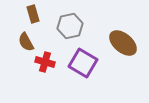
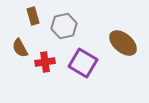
brown rectangle: moved 2 px down
gray hexagon: moved 6 px left
brown semicircle: moved 6 px left, 6 px down
red cross: rotated 24 degrees counterclockwise
